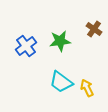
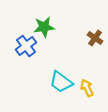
brown cross: moved 1 px right, 9 px down
green star: moved 16 px left, 14 px up
